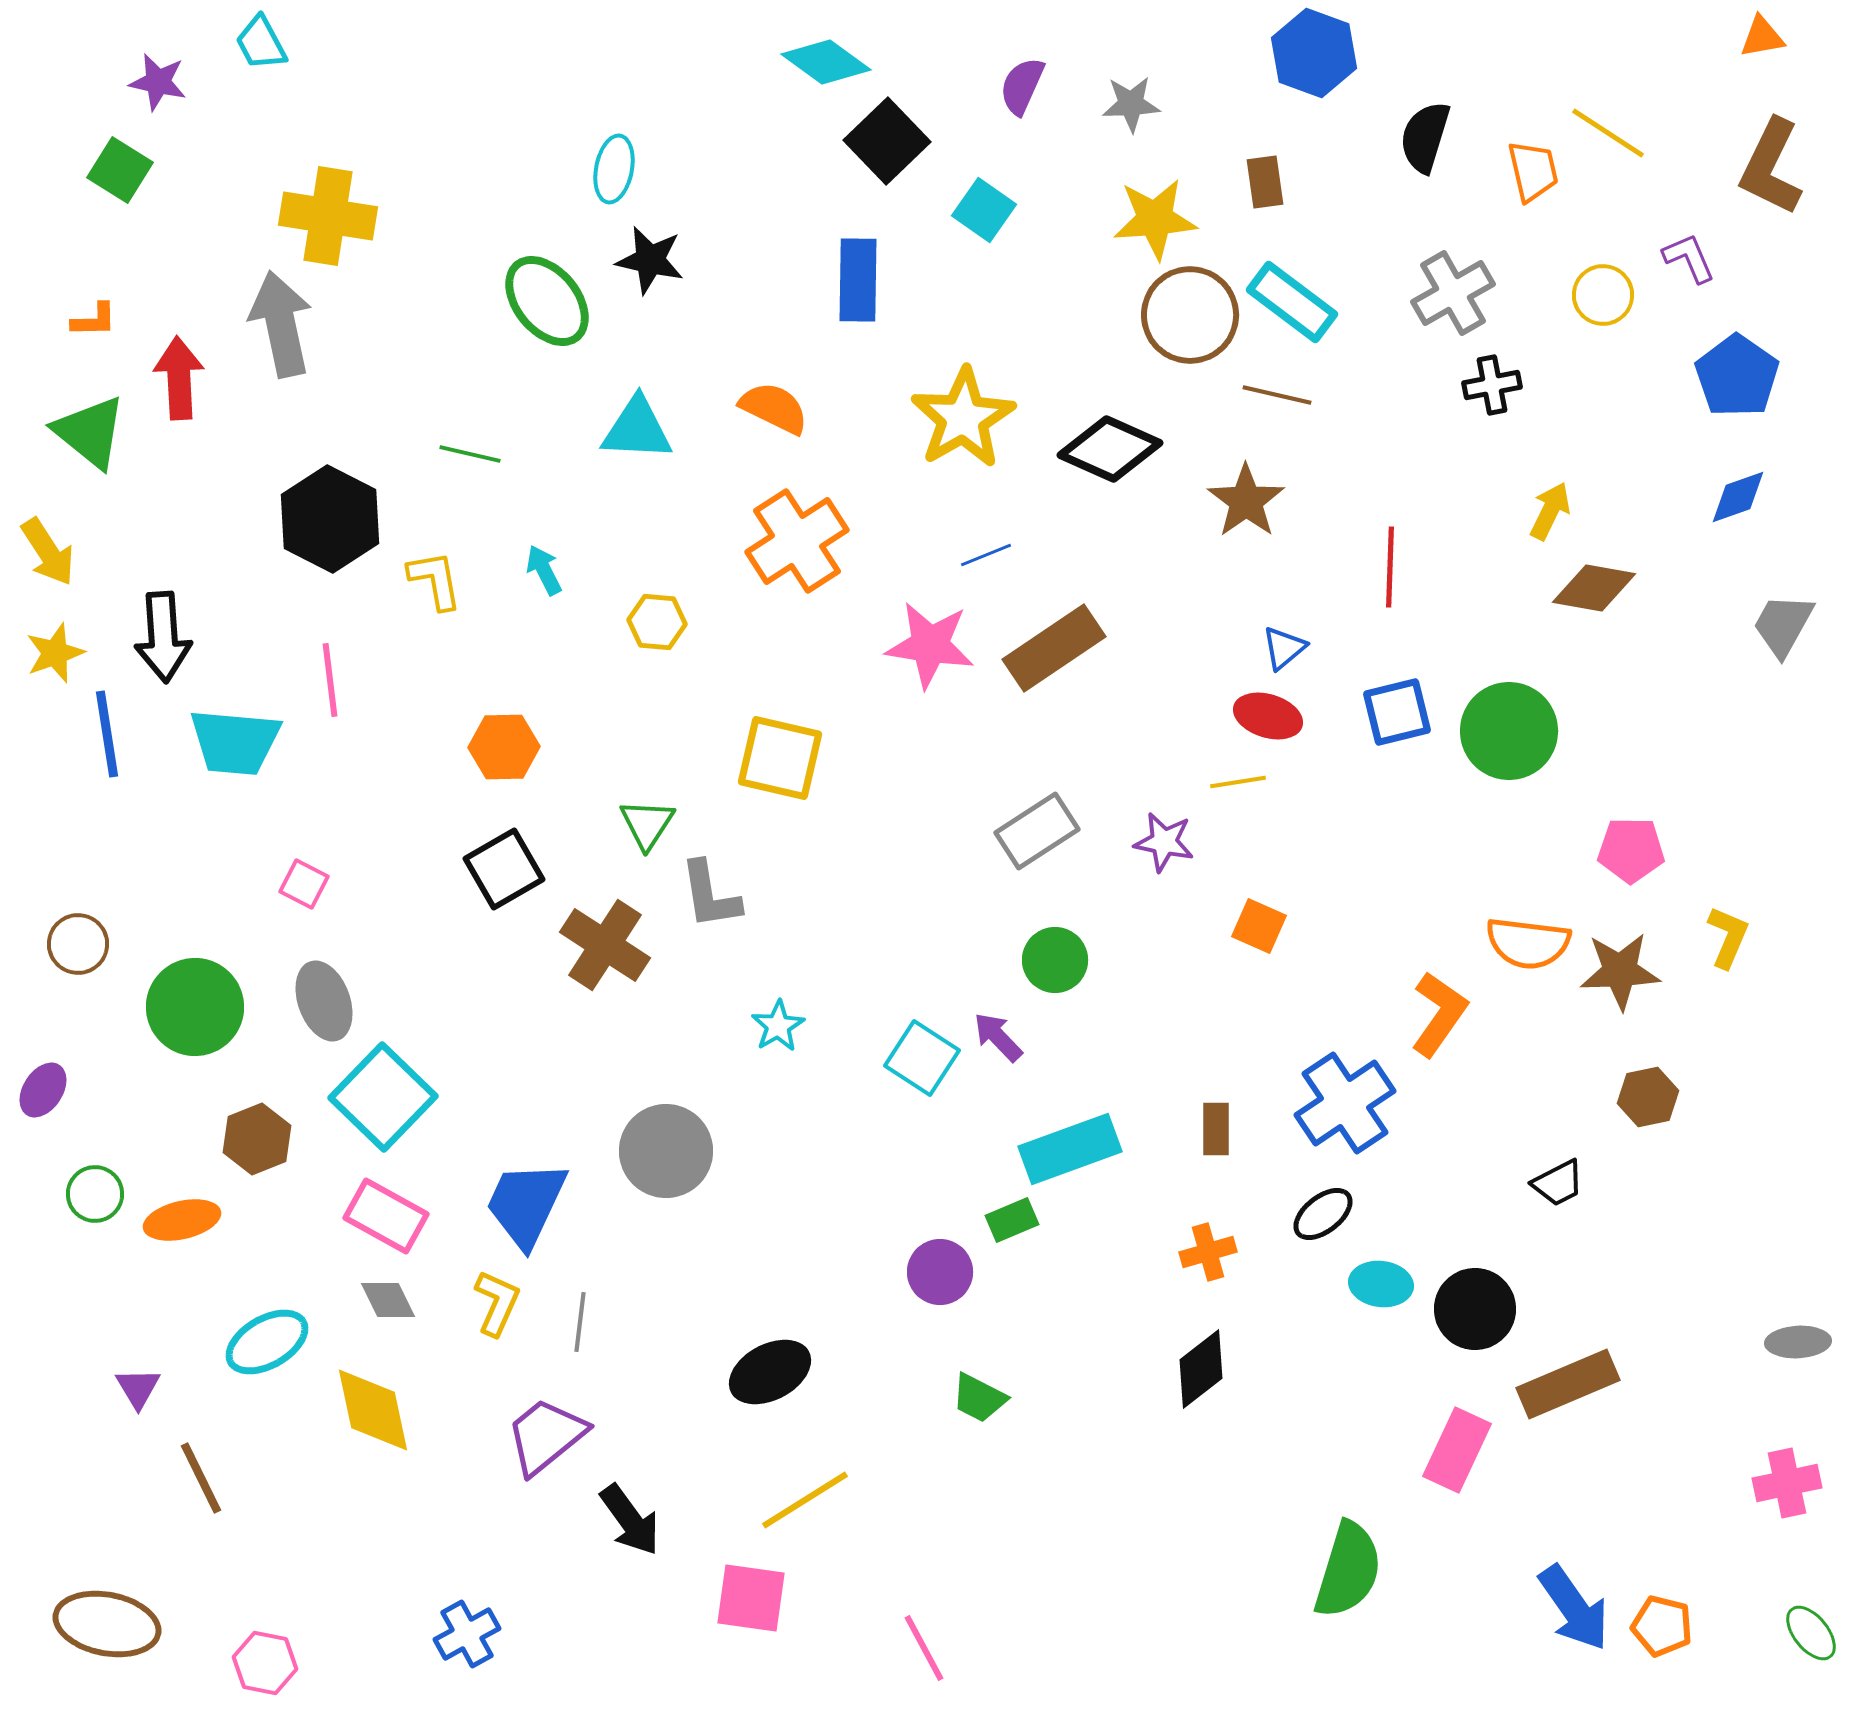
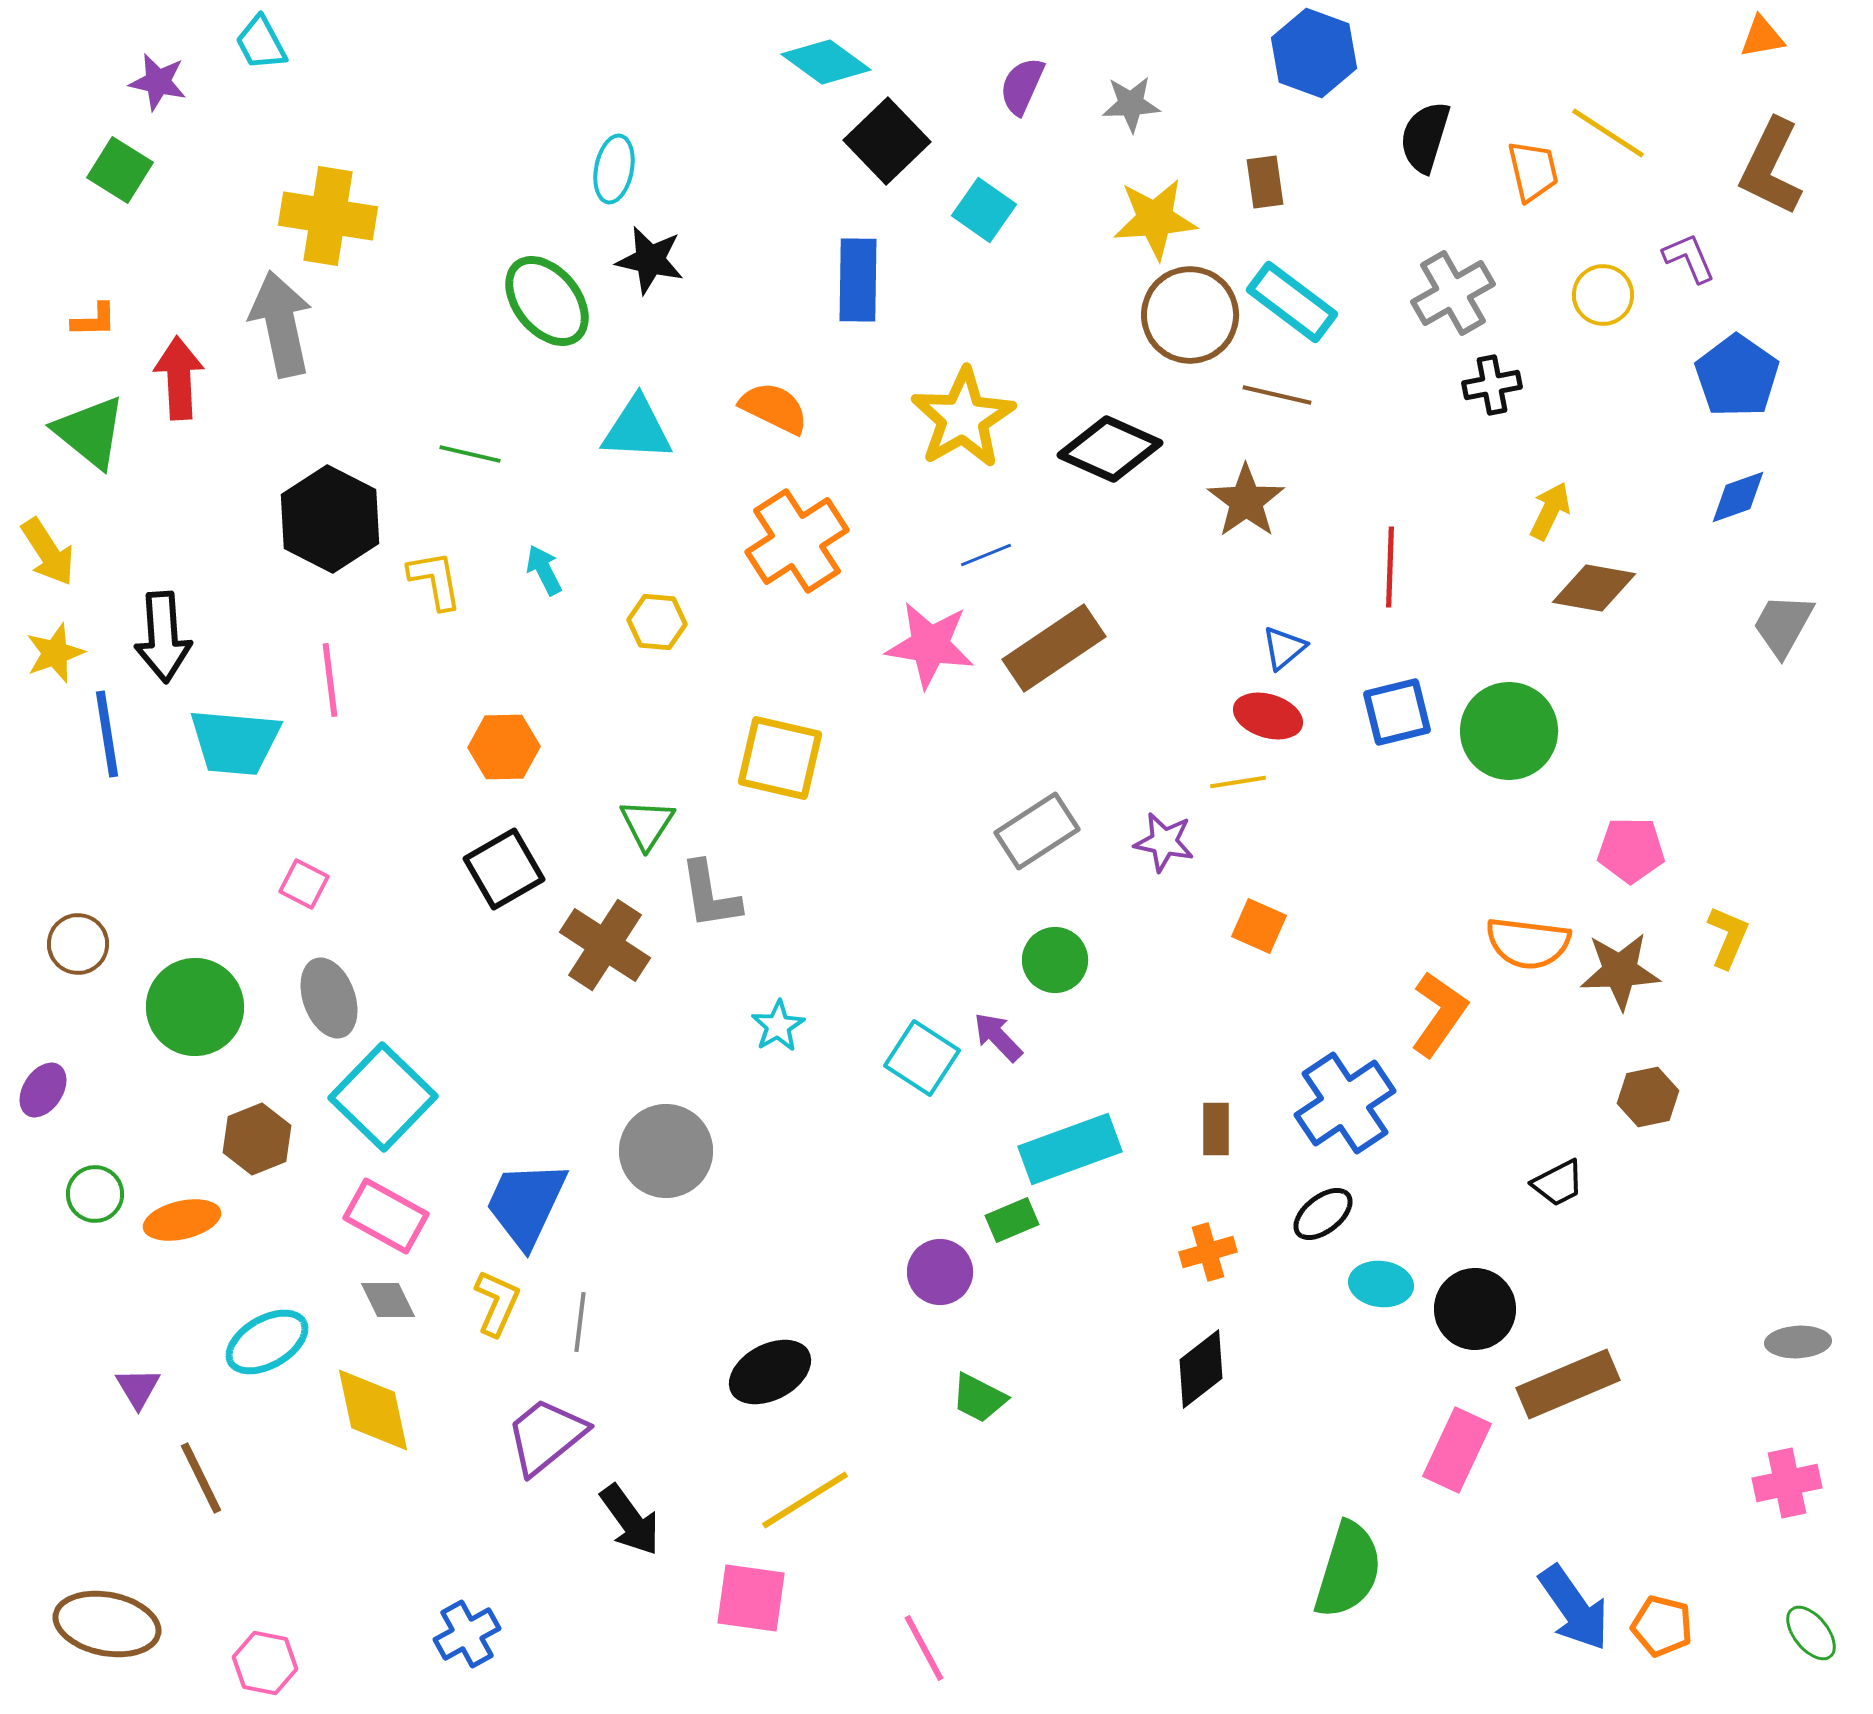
gray ellipse at (324, 1001): moved 5 px right, 3 px up
